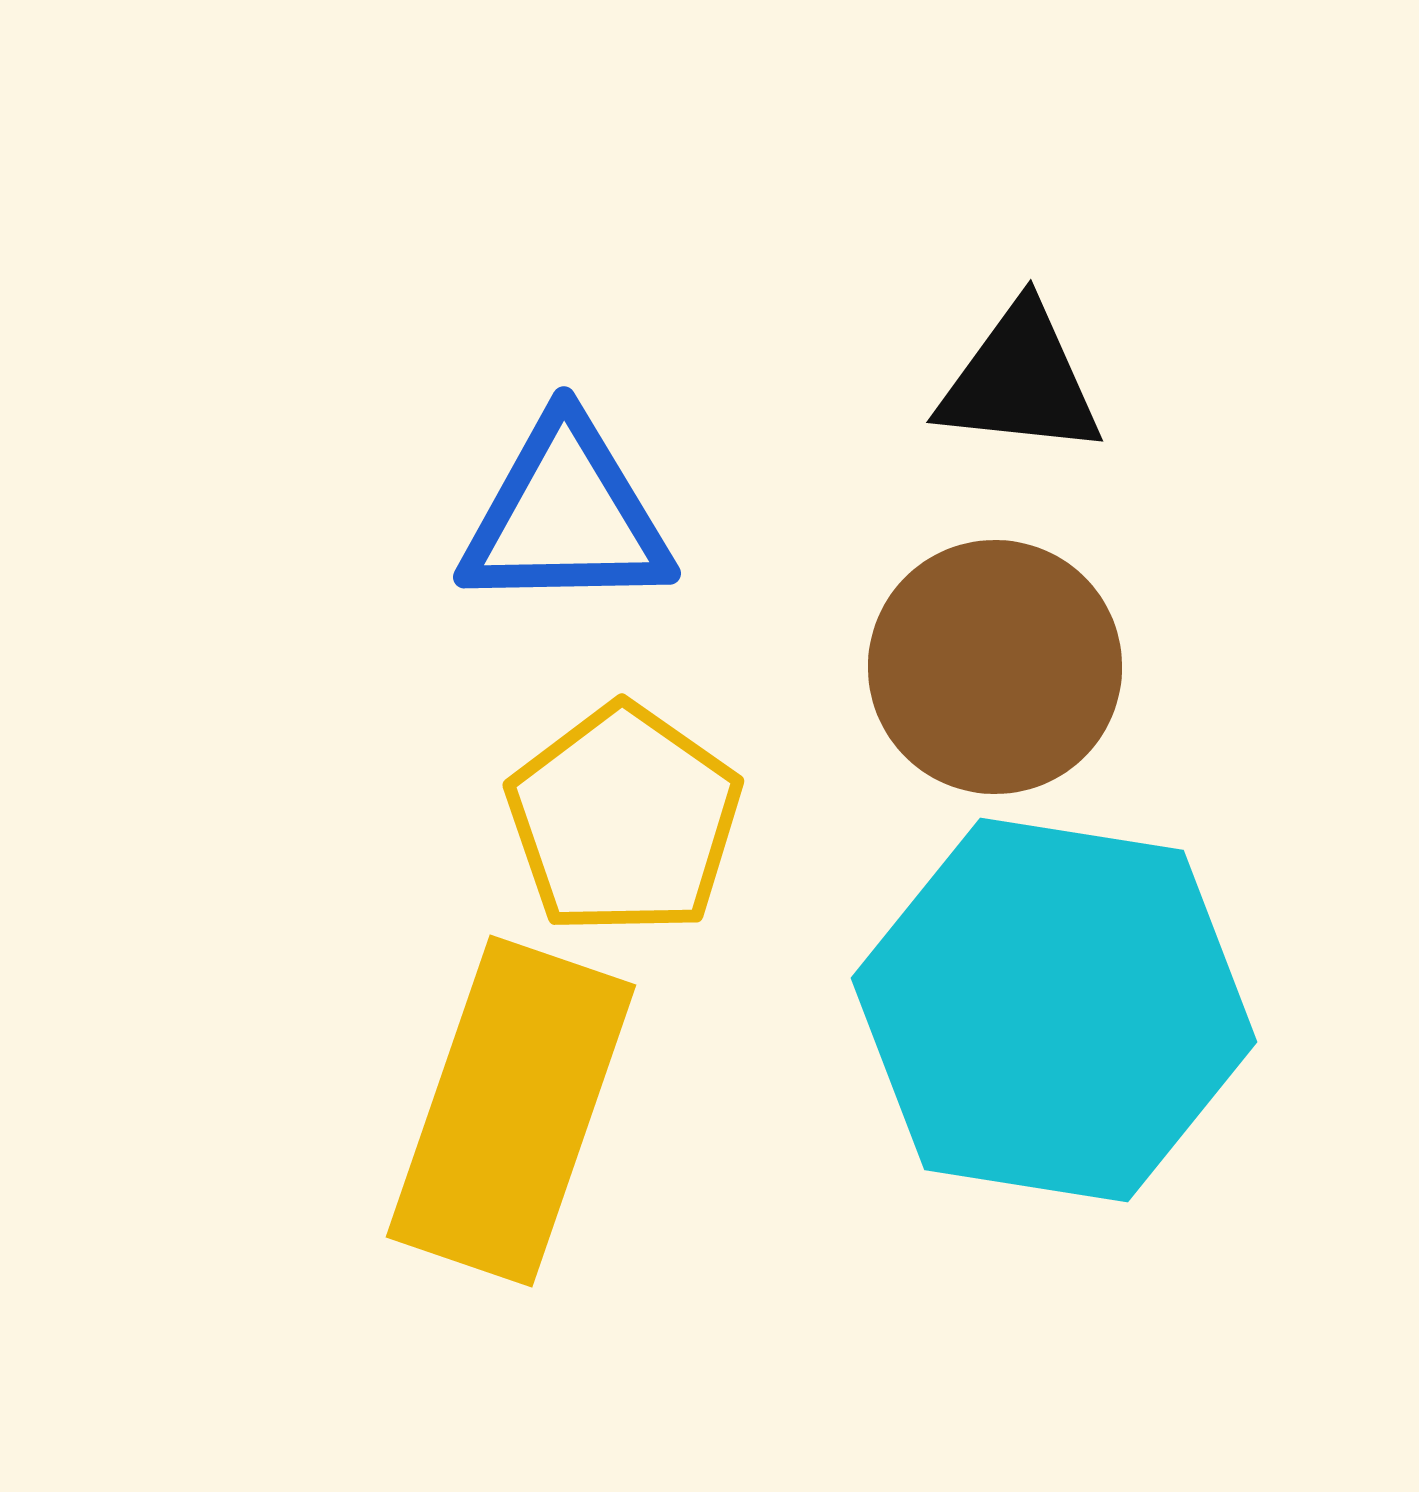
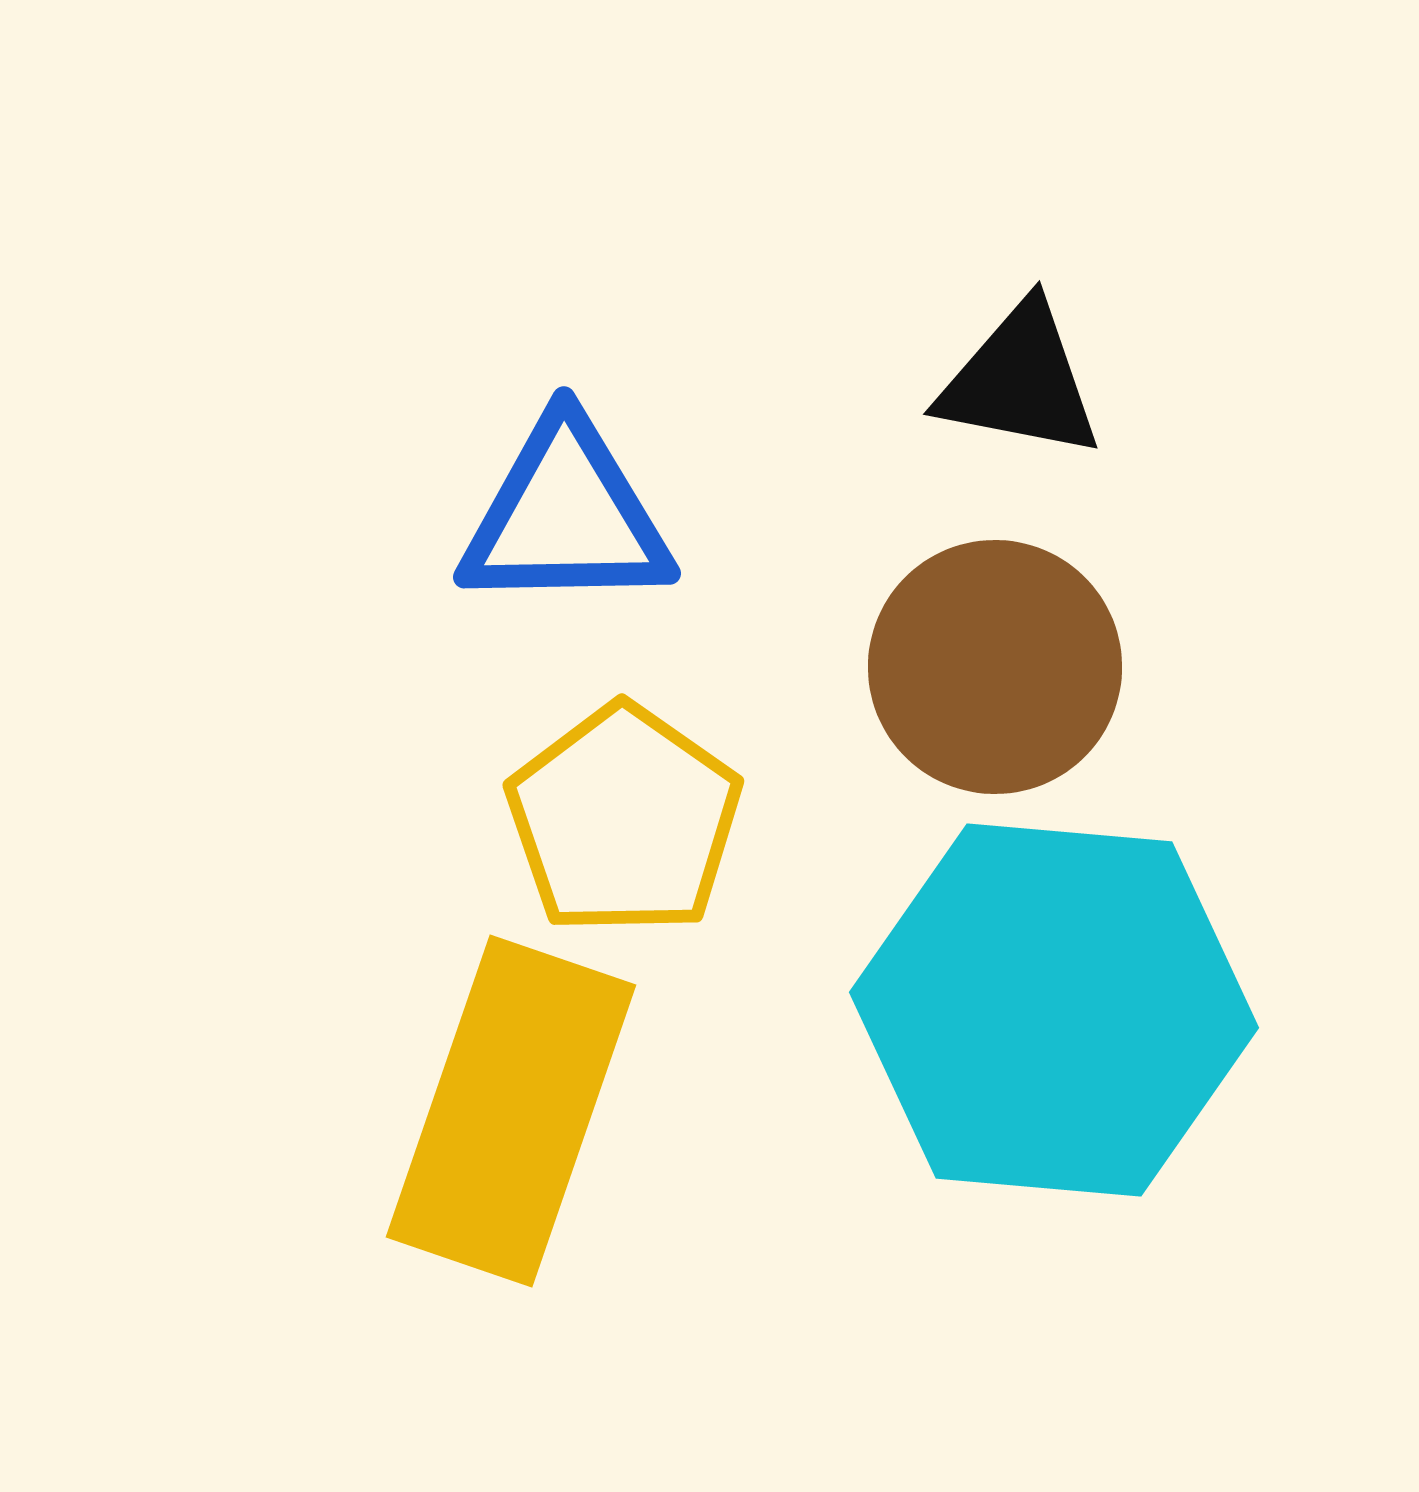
black triangle: rotated 5 degrees clockwise
cyan hexagon: rotated 4 degrees counterclockwise
